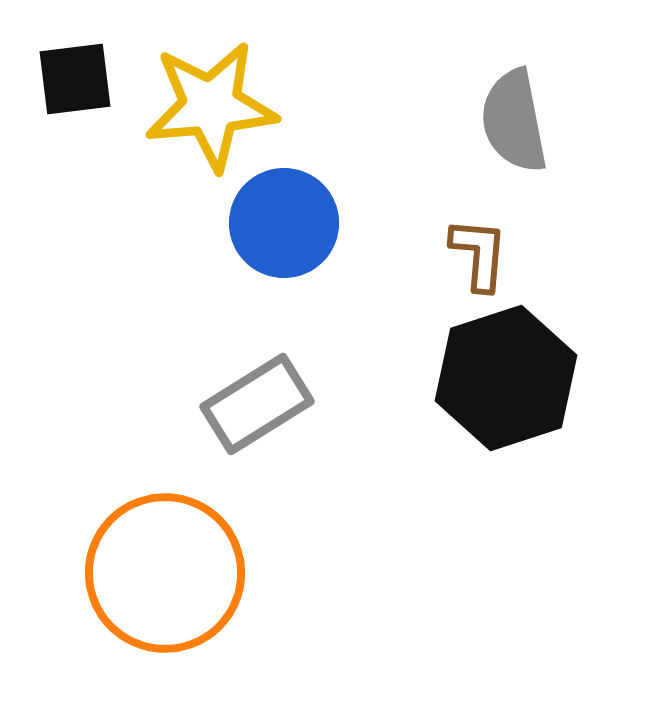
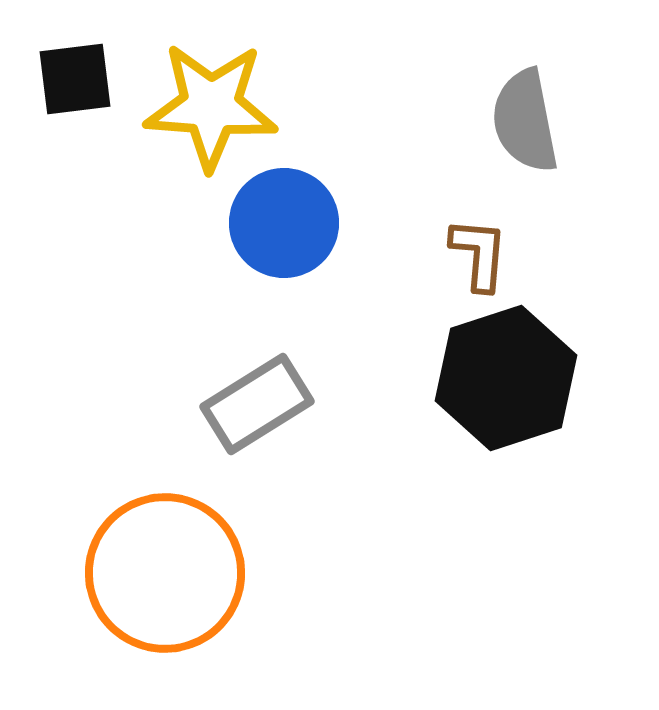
yellow star: rotated 9 degrees clockwise
gray semicircle: moved 11 px right
